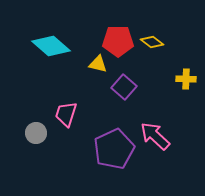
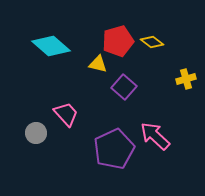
red pentagon: rotated 16 degrees counterclockwise
yellow cross: rotated 18 degrees counterclockwise
pink trapezoid: rotated 120 degrees clockwise
